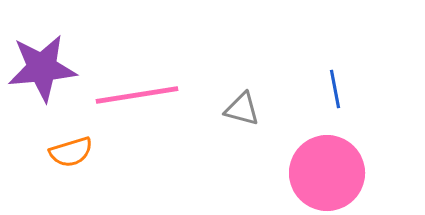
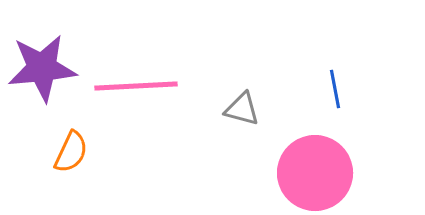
pink line: moved 1 px left, 9 px up; rotated 6 degrees clockwise
orange semicircle: rotated 48 degrees counterclockwise
pink circle: moved 12 px left
